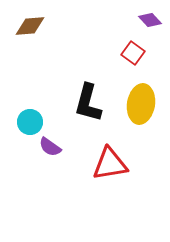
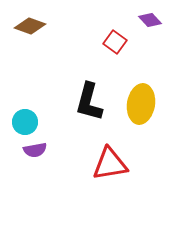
brown diamond: rotated 24 degrees clockwise
red square: moved 18 px left, 11 px up
black L-shape: moved 1 px right, 1 px up
cyan circle: moved 5 px left
purple semicircle: moved 15 px left, 3 px down; rotated 45 degrees counterclockwise
